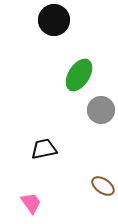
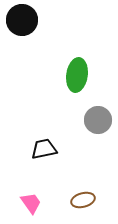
black circle: moved 32 px left
green ellipse: moved 2 px left; rotated 24 degrees counterclockwise
gray circle: moved 3 px left, 10 px down
brown ellipse: moved 20 px left, 14 px down; rotated 50 degrees counterclockwise
